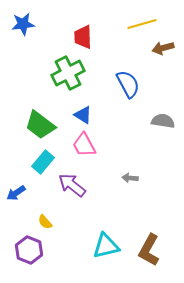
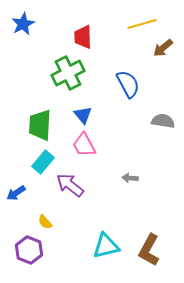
blue star: rotated 20 degrees counterclockwise
brown arrow: rotated 25 degrees counterclockwise
blue triangle: rotated 18 degrees clockwise
green trapezoid: rotated 56 degrees clockwise
purple arrow: moved 2 px left
